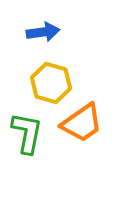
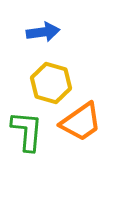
orange trapezoid: moved 1 px left, 1 px up
green L-shape: moved 2 px up; rotated 6 degrees counterclockwise
